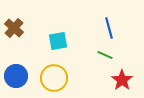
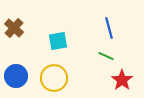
green line: moved 1 px right, 1 px down
